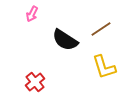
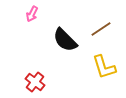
black semicircle: rotated 12 degrees clockwise
red cross: rotated 12 degrees counterclockwise
